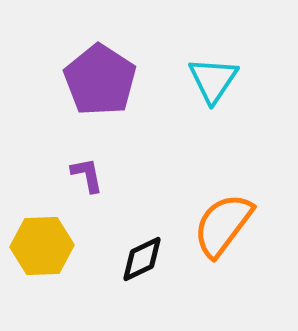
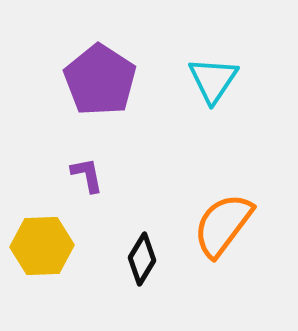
black diamond: rotated 33 degrees counterclockwise
